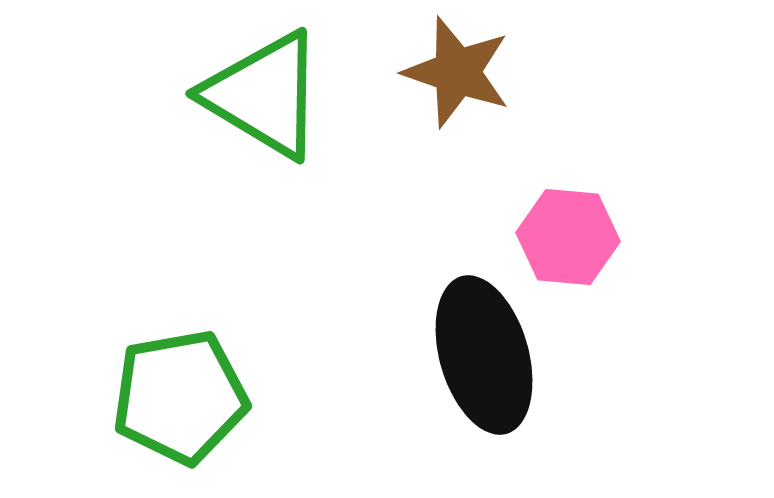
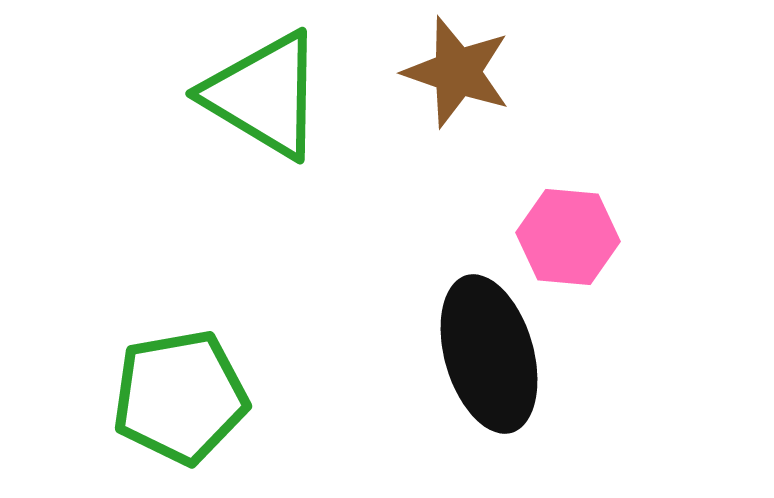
black ellipse: moved 5 px right, 1 px up
